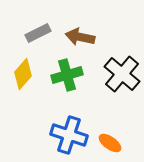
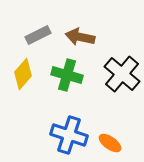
gray rectangle: moved 2 px down
green cross: rotated 32 degrees clockwise
